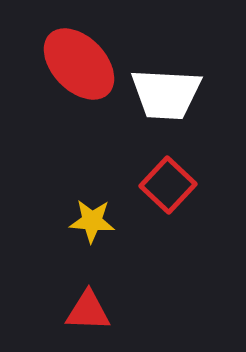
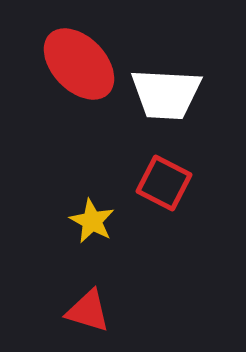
red square: moved 4 px left, 2 px up; rotated 16 degrees counterclockwise
yellow star: rotated 24 degrees clockwise
red triangle: rotated 15 degrees clockwise
